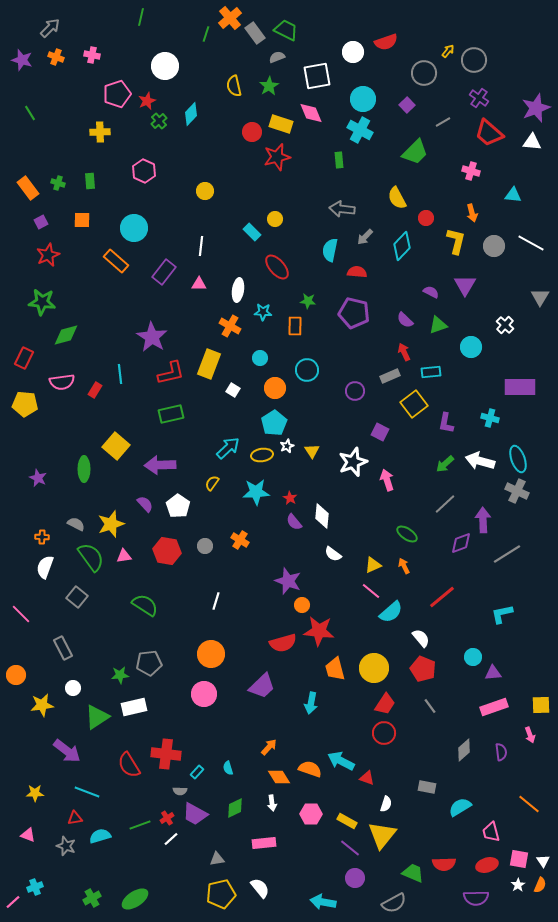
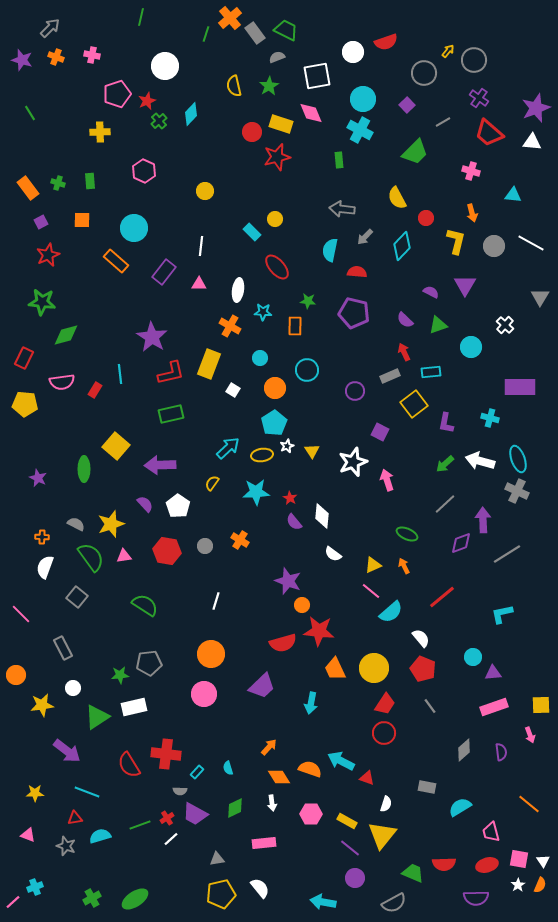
green ellipse at (407, 534): rotated 10 degrees counterclockwise
orange trapezoid at (335, 669): rotated 10 degrees counterclockwise
